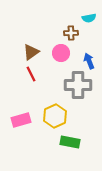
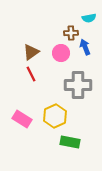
blue arrow: moved 4 px left, 14 px up
pink rectangle: moved 1 px right, 1 px up; rotated 48 degrees clockwise
